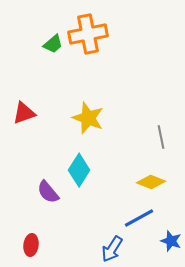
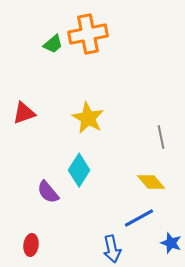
yellow star: rotated 8 degrees clockwise
yellow diamond: rotated 28 degrees clockwise
blue star: moved 2 px down
blue arrow: rotated 44 degrees counterclockwise
